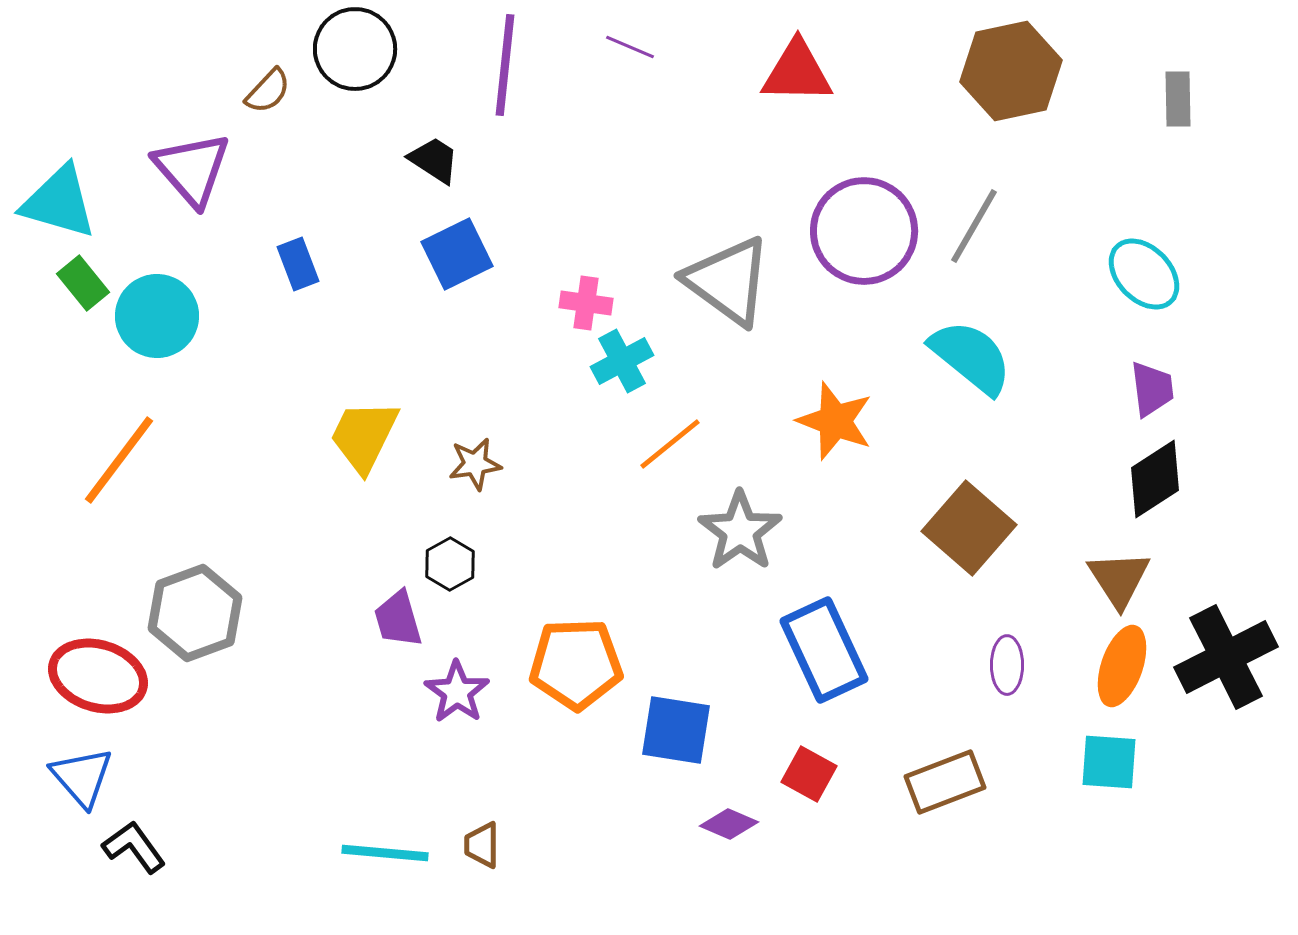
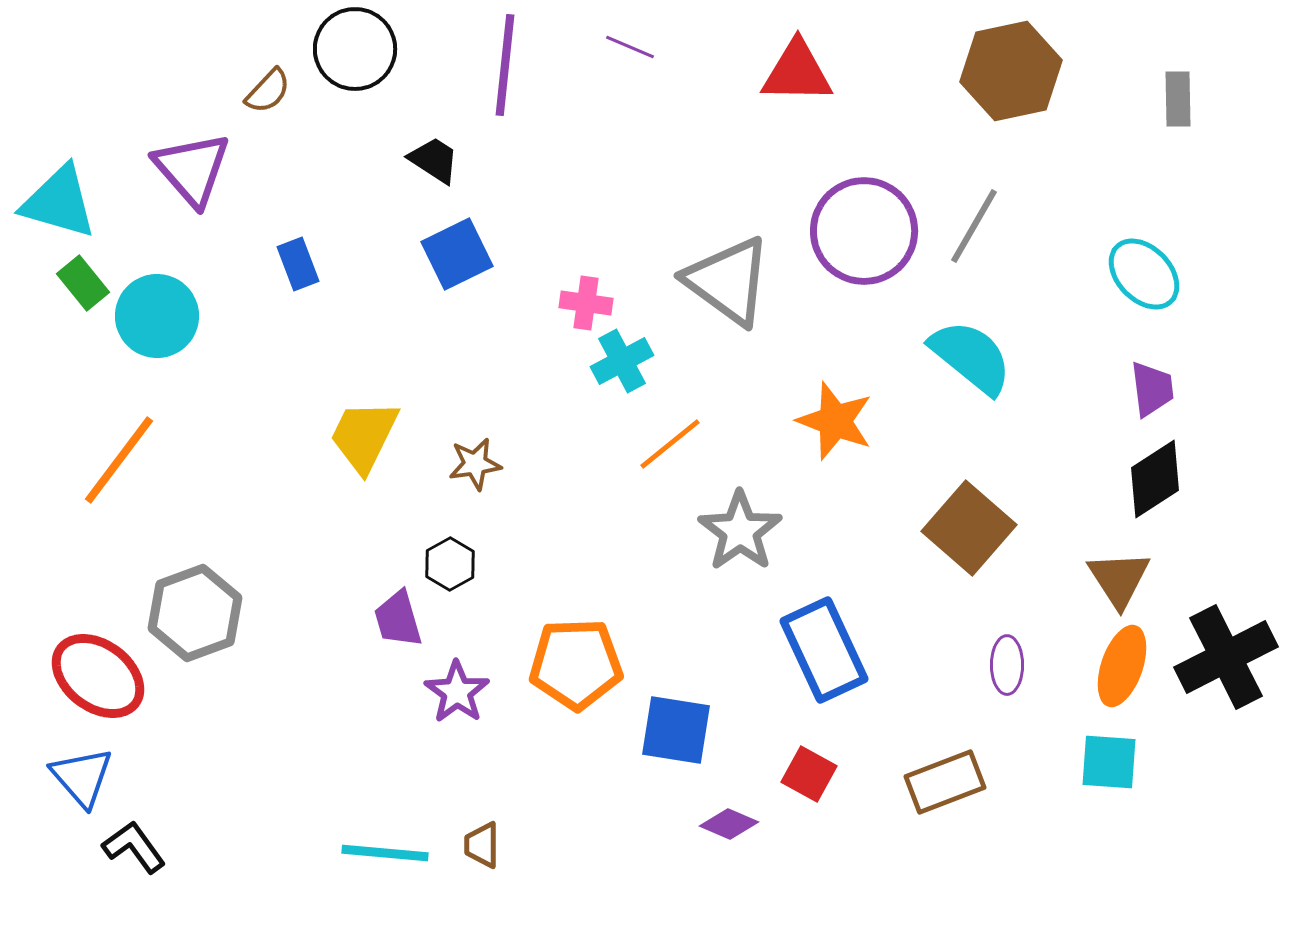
red ellipse at (98, 676): rotated 20 degrees clockwise
